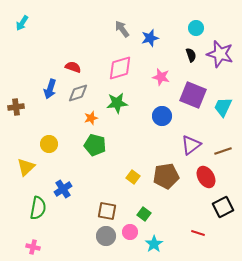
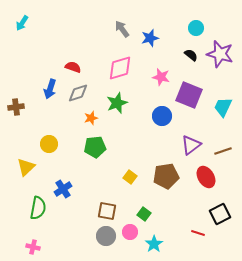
black semicircle: rotated 32 degrees counterclockwise
purple square: moved 4 px left
green star: rotated 15 degrees counterclockwise
green pentagon: moved 2 px down; rotated 20 degrees counterclockwise
yellow square: moved 3 px left
black square: moved 3 px left, 7 px down
